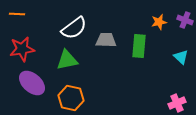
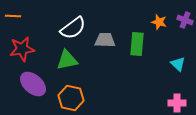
orange line: moved 4 px left, 2 px down
orange star: rotated 28 degrees clockwise
white semicircle: moved 1 px left
gray trapezoid: moved 1 px left
green rectangle: moved 2 px left, 2 px up
cyan triangle: moved 3 px left, 7 px down
purple ellipse: moved 1 px right, 1 px down
pink cross: rotated 24 degrees clockwise
